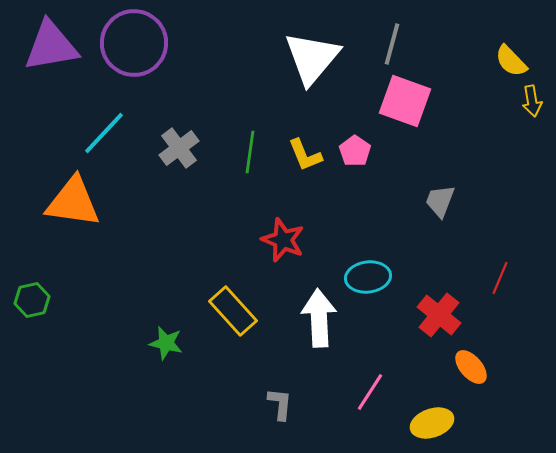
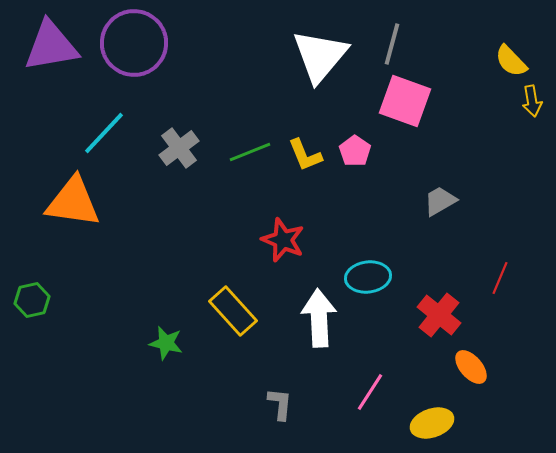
white triangle: moved 8 px right, 2 px up
green line: rotated 60 degrees clockwise
gray trapezoid: rotated 39 degrees clockwise
